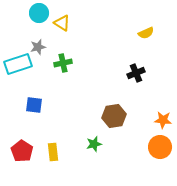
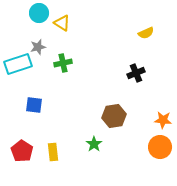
green star: rotated 21 degrees counterclockwise
